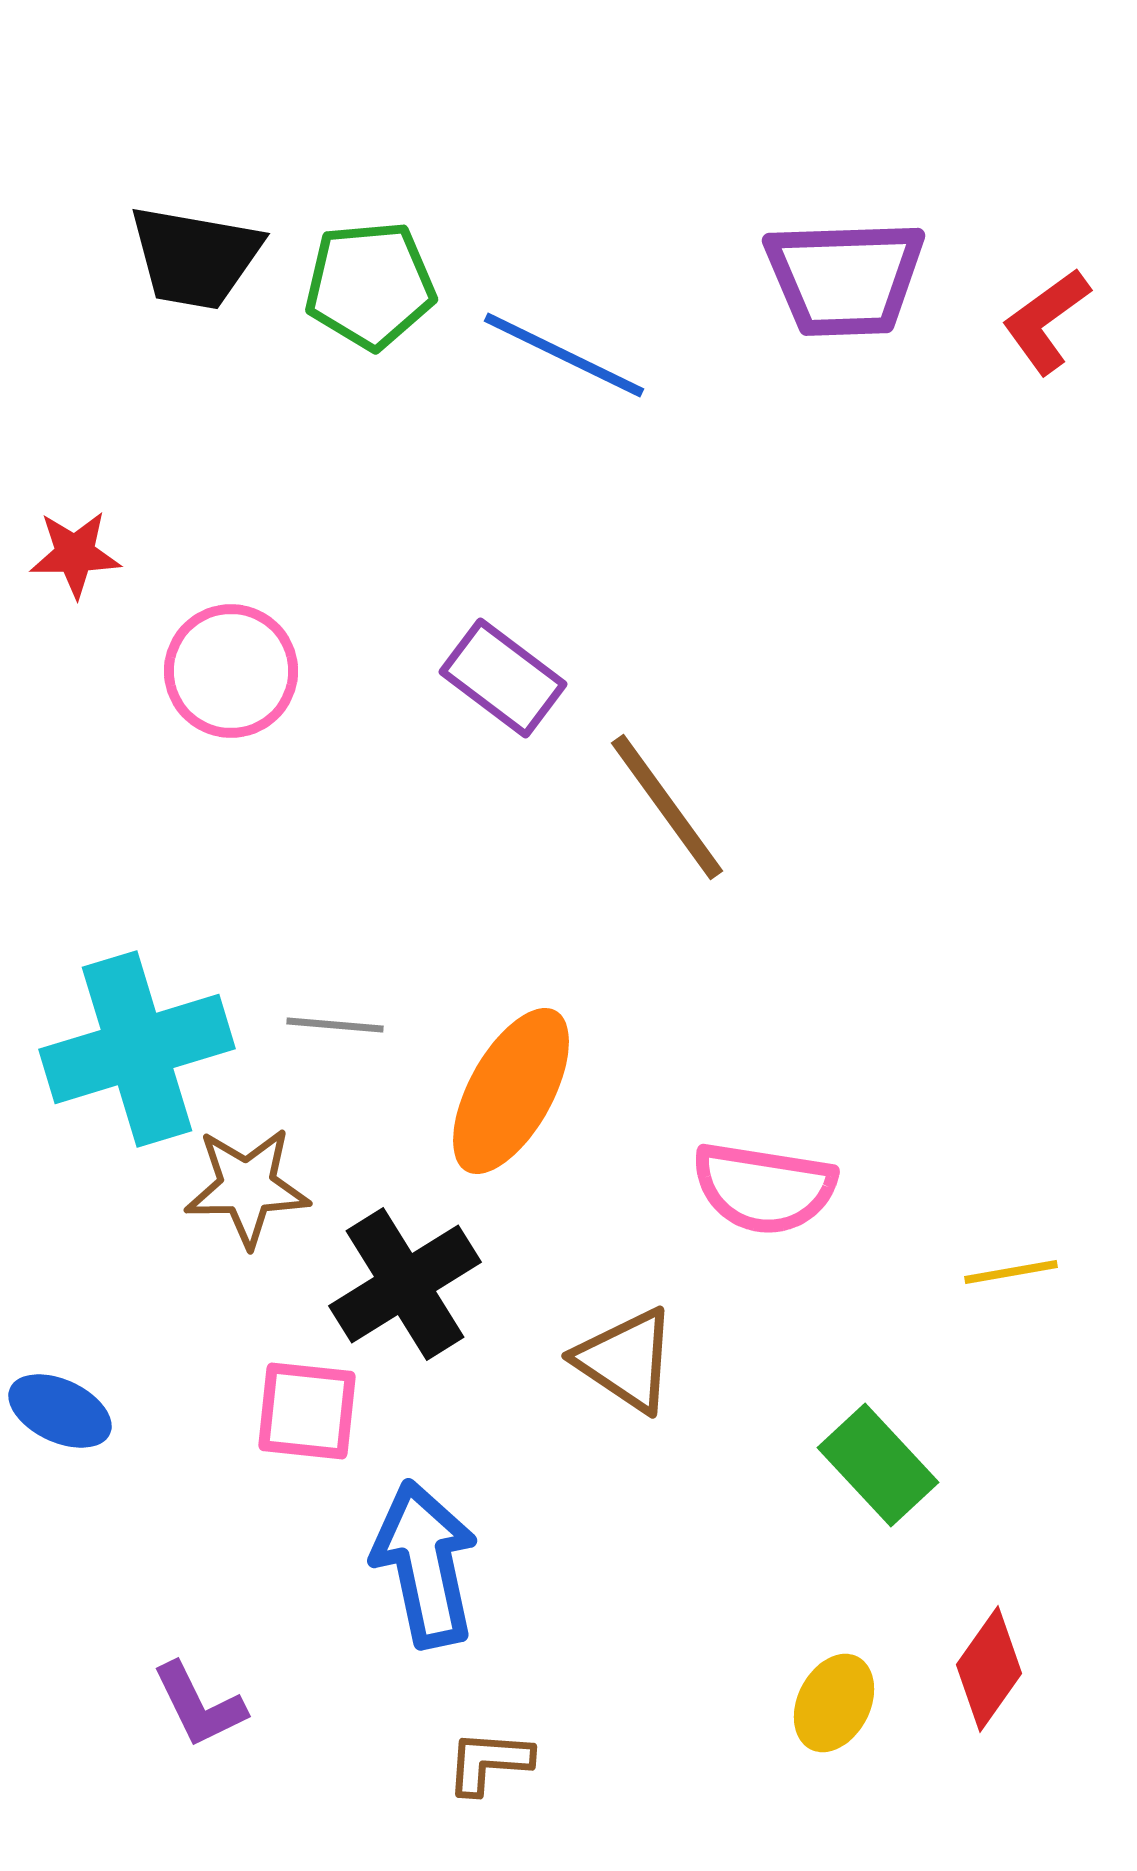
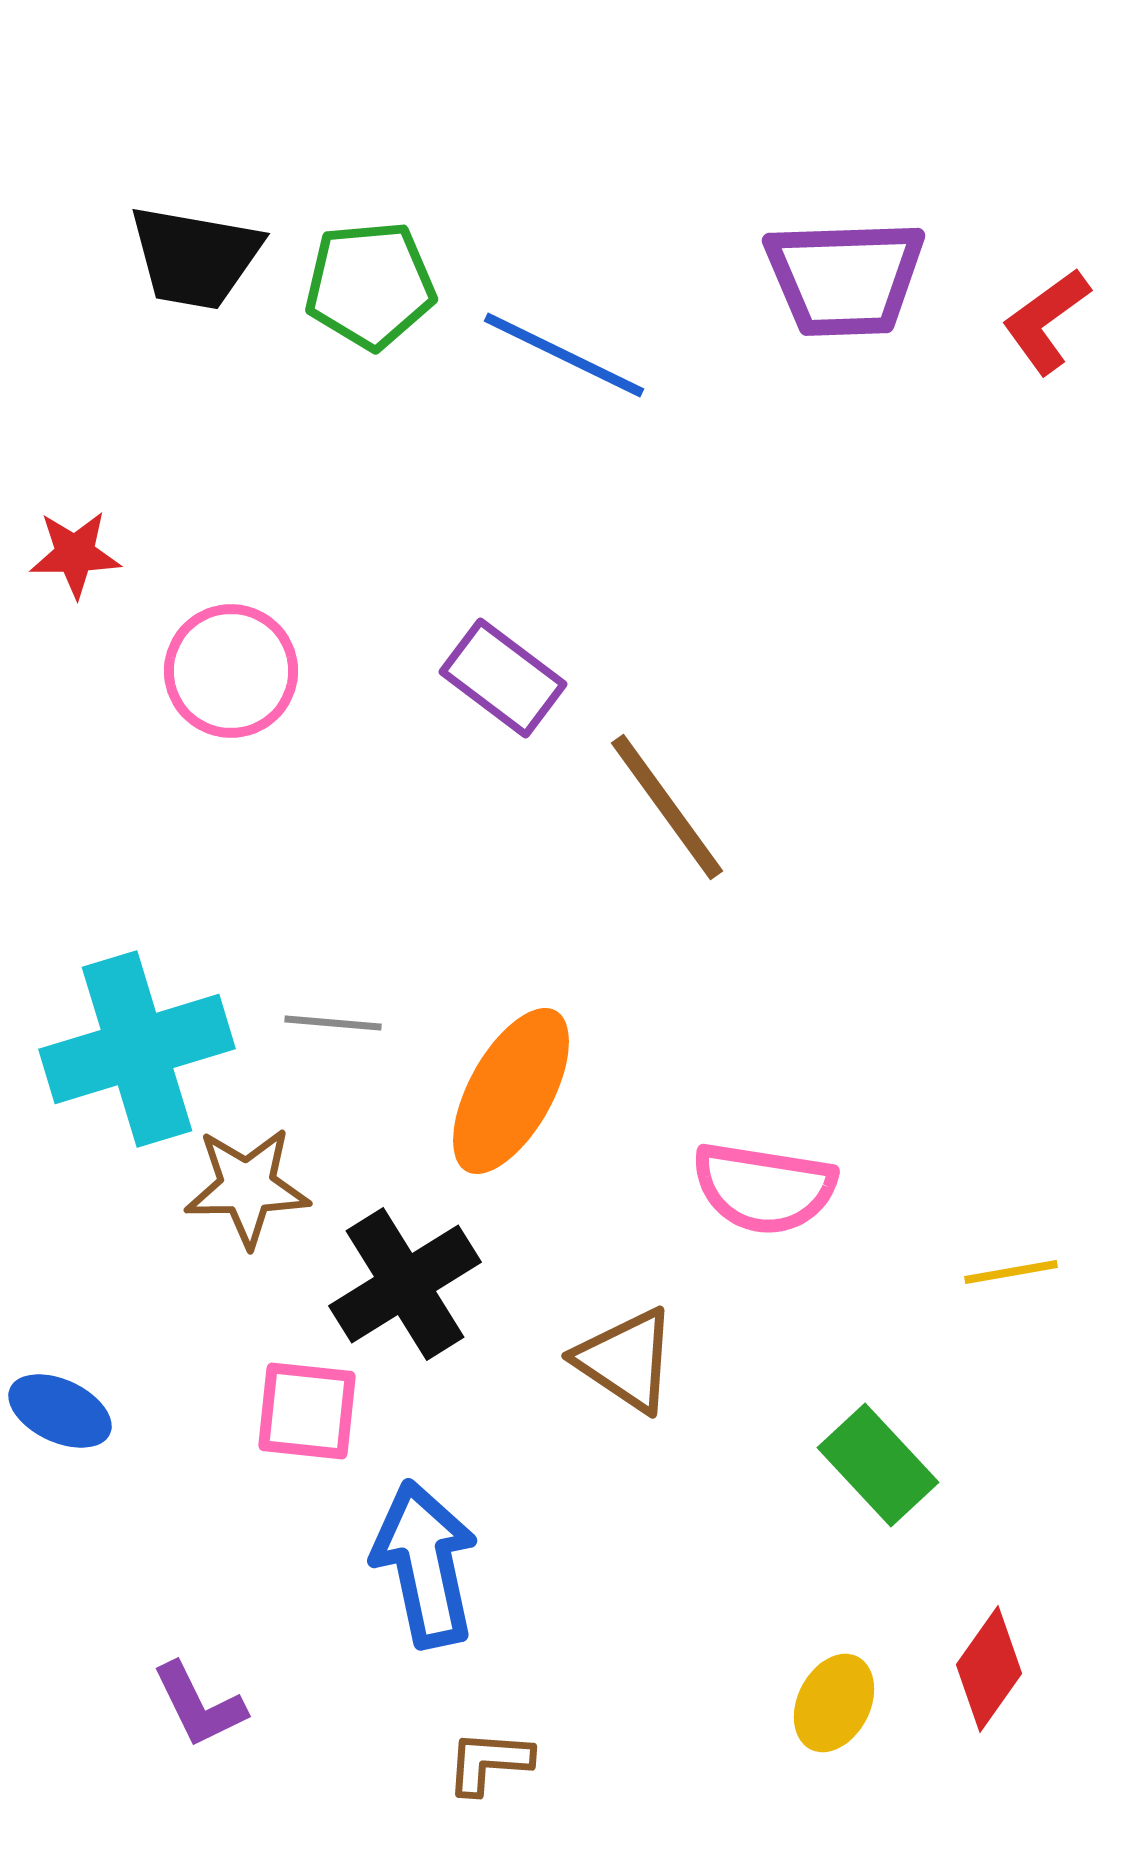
gray line: moved 2 px left, 2 px up
